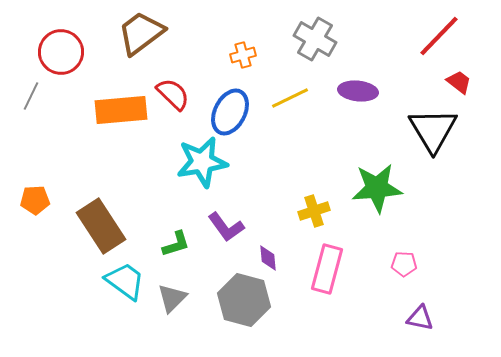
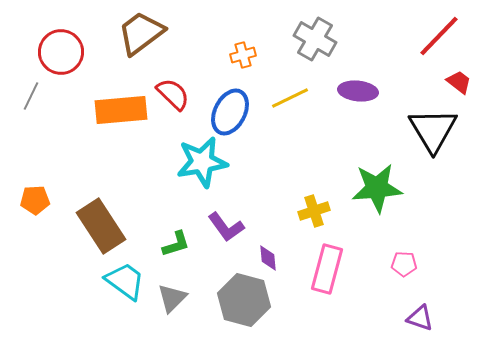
purple triangle: rotated 8 degrees clockwise
